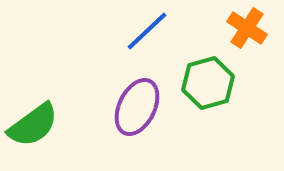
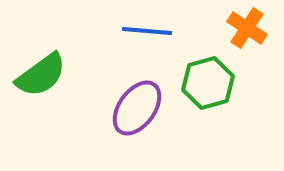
blue line: rotated 48 degrees clockwise
purple ellipse: moved 1 px down; rotated 10 degrees clockwise
green semicircle: moved 8 px right, 50 px up
